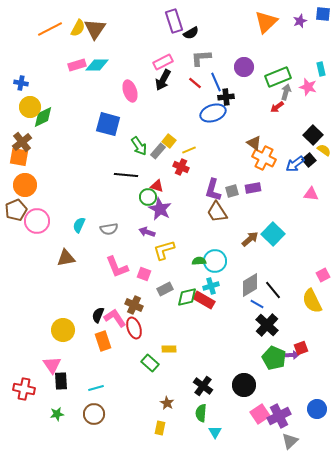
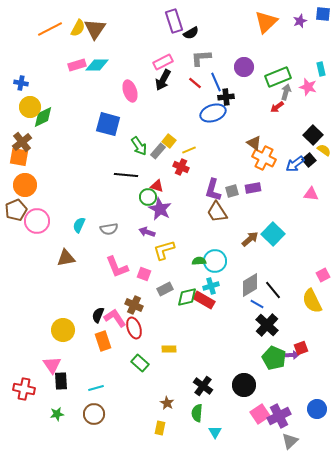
green rectangle at (150, 363): moved 10 px left
green semicircle at (201, 413): moved 4 px left
